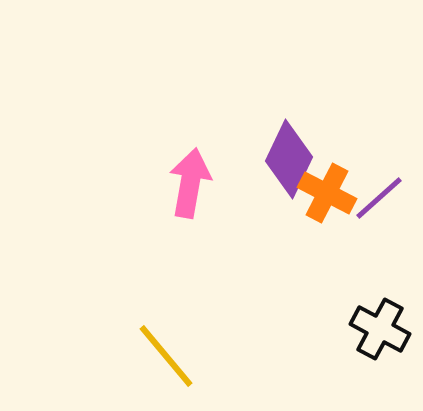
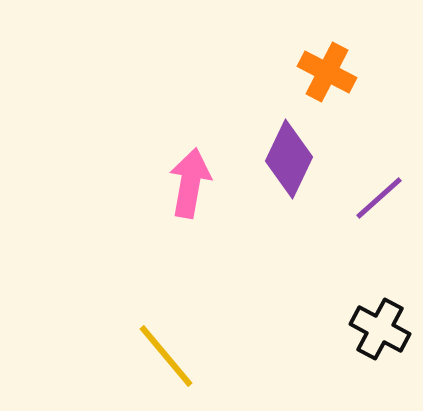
orange cross: moved 121 px up
